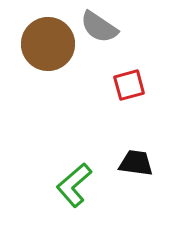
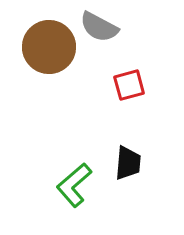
gray semicircle: rotated 6 degrees counterclockwise
brown circle: moved 1 px right, 3 px down
black trapezoid: moved 8 px left; rotated 87 degrees clockwise
